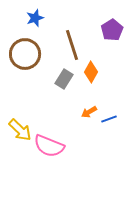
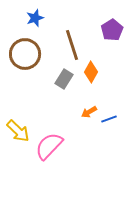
yellow arrow: moved 2 px left, 1 px down
pink semicircle: rotated 112 degrees clockwise
